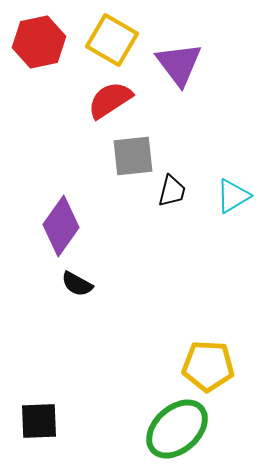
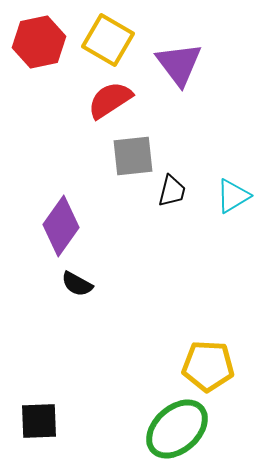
yellow square: moved 4 px left
